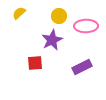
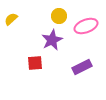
yellow semicircle: moved 8 px left, 6 px down
pink ellipse: rotated 20 degrees counterclockwise
